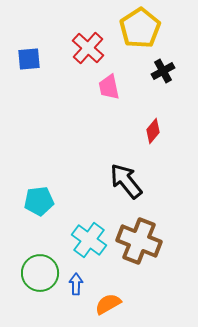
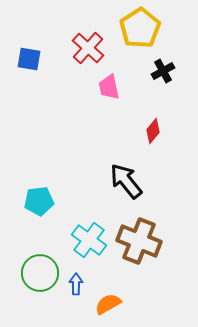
blue square: rotated 15 degrees clockwise
